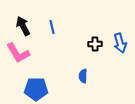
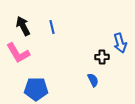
black cross: moved 7 px right, 13 px down
blue semicircle: moved 10 px right, 4 px down; rotated 152 degrees clockwise
